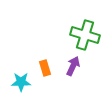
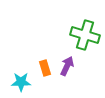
purple arrow: moved 6 px left
